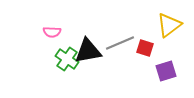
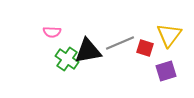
yellow triangle: moved 10 px down; rotated 16 degrees counterclockwise
